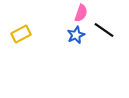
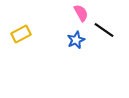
pink semicircle: rotated 48 degrees counterclockwise
blue star: moved 5 px down
